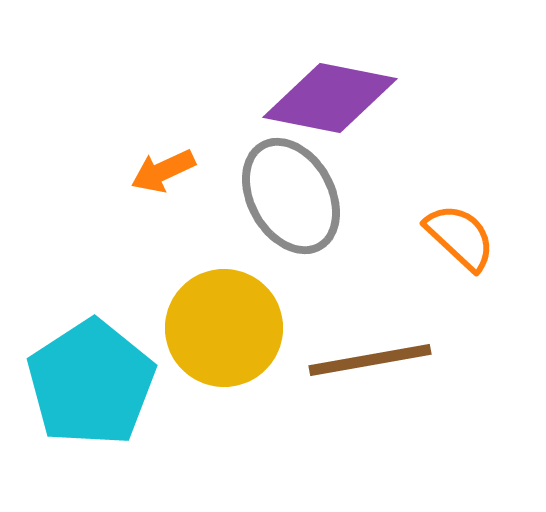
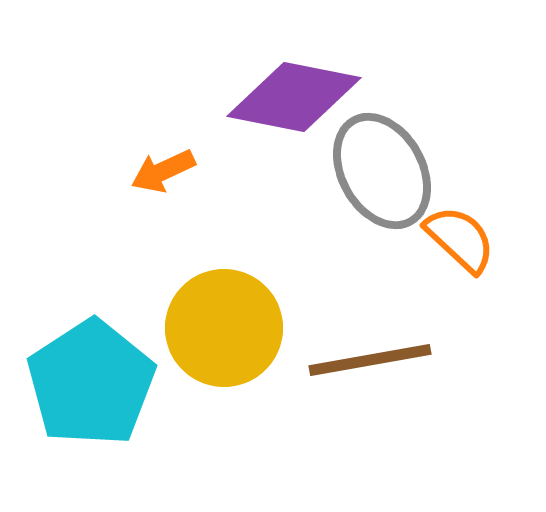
purple diamond: moved 36 px left, 1 px up
gray ellipse: moved 91 px right, 25 px up
orange semicircle: moved 2 px down
